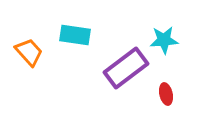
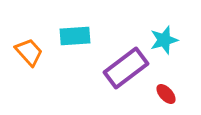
cyan rectangle: moved 1 px down; rotated 12 degrees counterclockwise
cyan star: rotated 12 degrees counterclockwise
red ellipse: rotated 30 degrees counterclockwise
